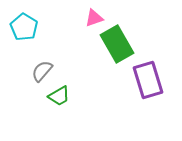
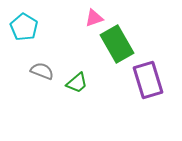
gray semicircle: rotated 70 degrees clockwise
green trapezoid: moved 18 px right, 13 px up; rotated 10 degrees counterclockwise
